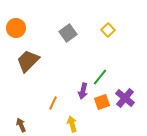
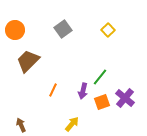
orange circle: moved 1 px left, 2 px down
gray square: moved 5 px left, 4 px up
orange line: moved 13 px up
yellow arrow: rotated 56 degrees clockwise
